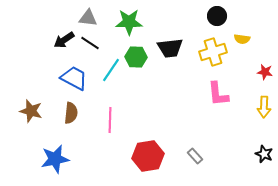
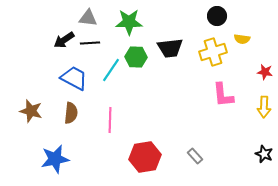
black line: rotated 36 degrees counterclockwise
pink L-shape: moved 5 px right, 1 px down
red hexagon: moved 3 px left, 1 px down
